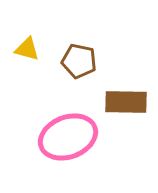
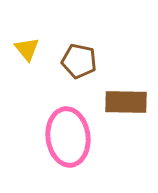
yellow triangle: rotated 36 degrees clockwise
pink ellipse: rotated 76 degrees counterclockwise
